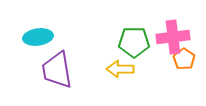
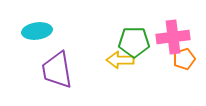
cyan ellipse: moved 1 px left, 6 px up
orange pentagon: rotated 20 degrees clockwise
yellow arrow: moved 9 px up
